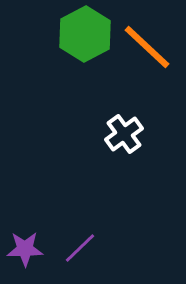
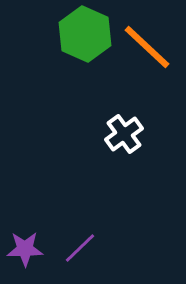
green hexagon: rotated 8 degrees counterclockwise
